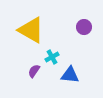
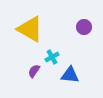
yellow triangle: moved 1 px left, 1 px up
